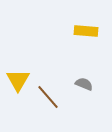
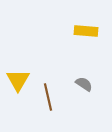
gray semicircle: rotated 12 degrees clockwise
brown line: rotated 28 degrees clockwise
